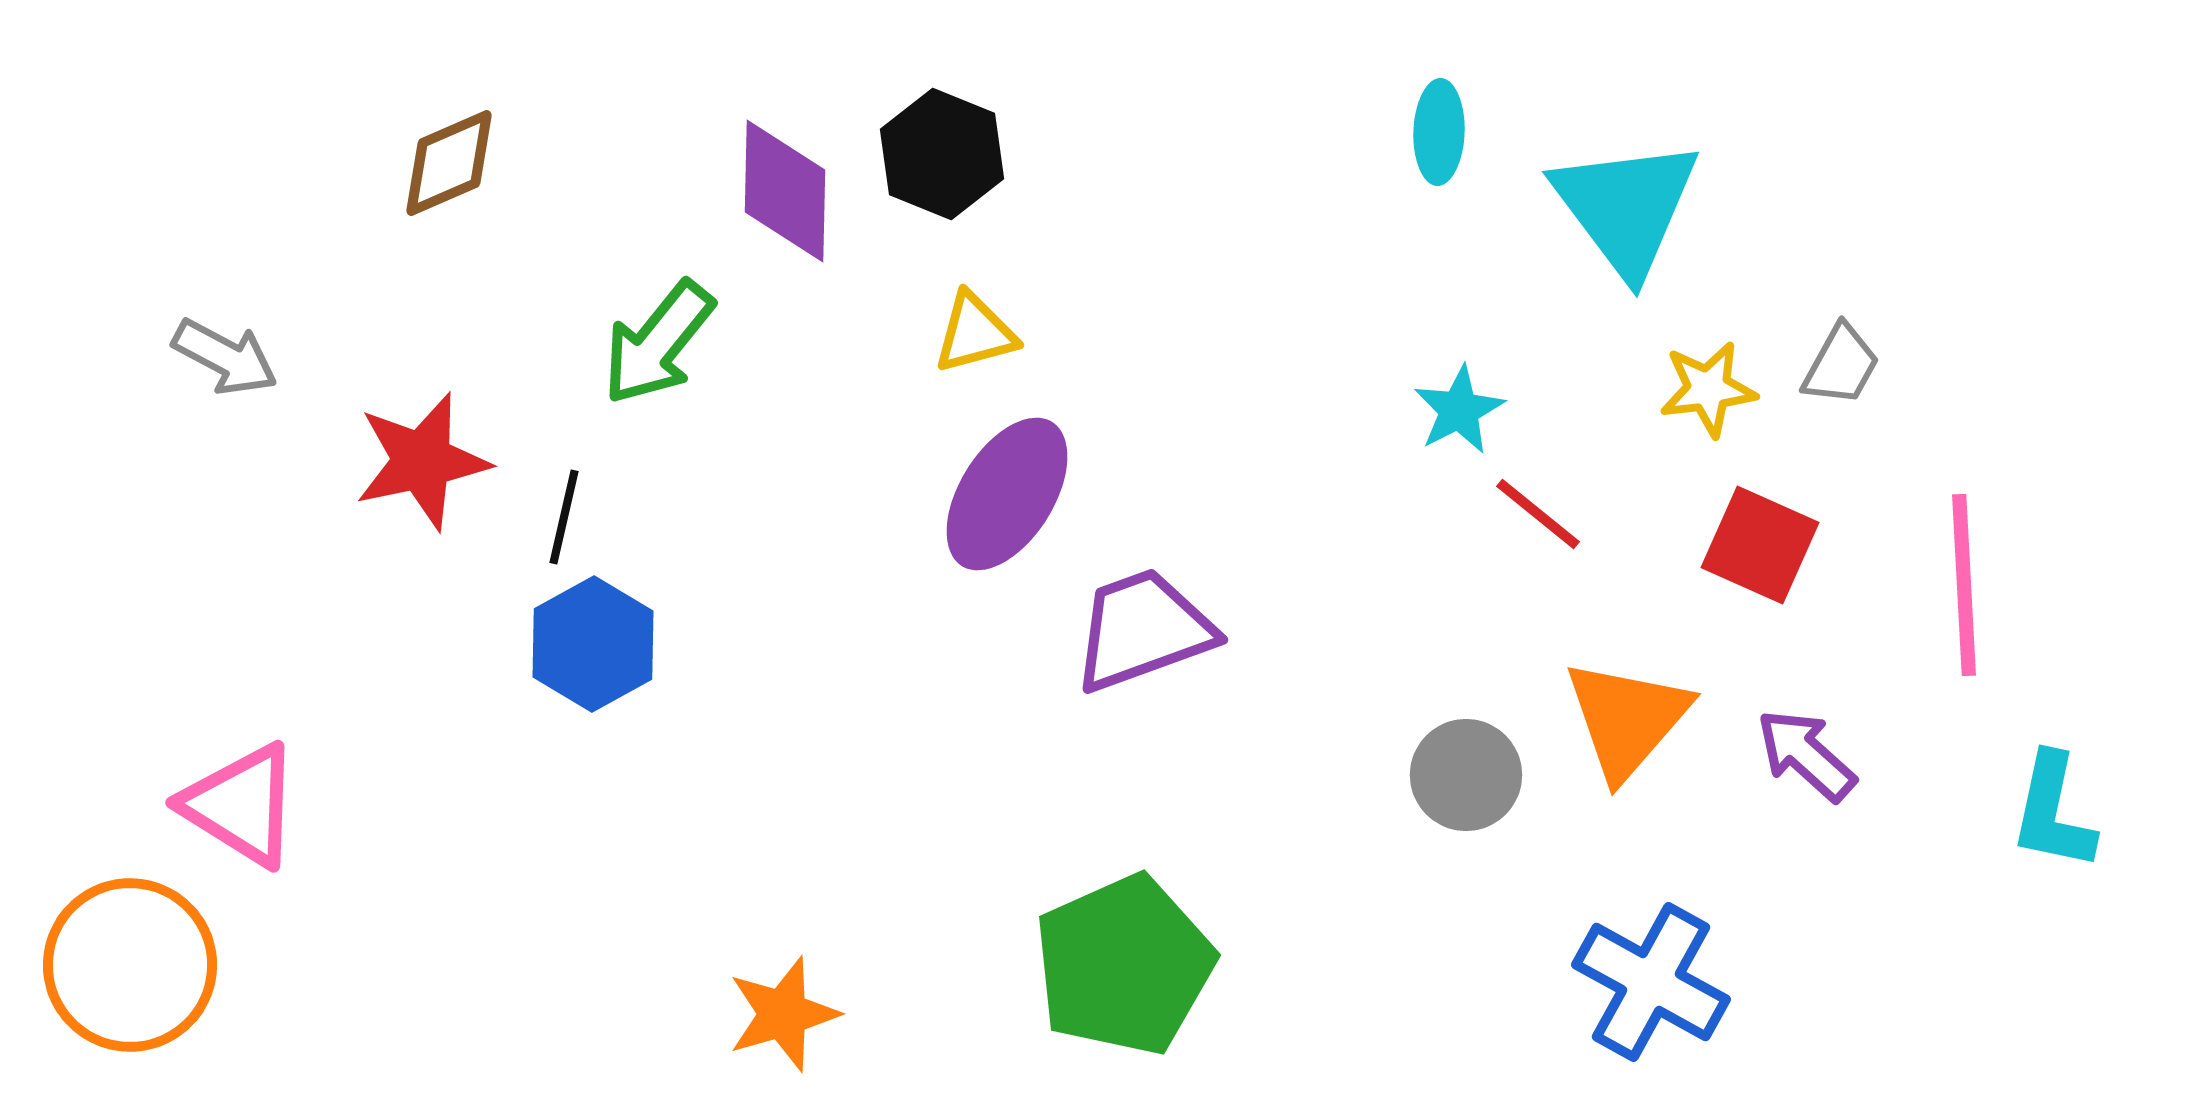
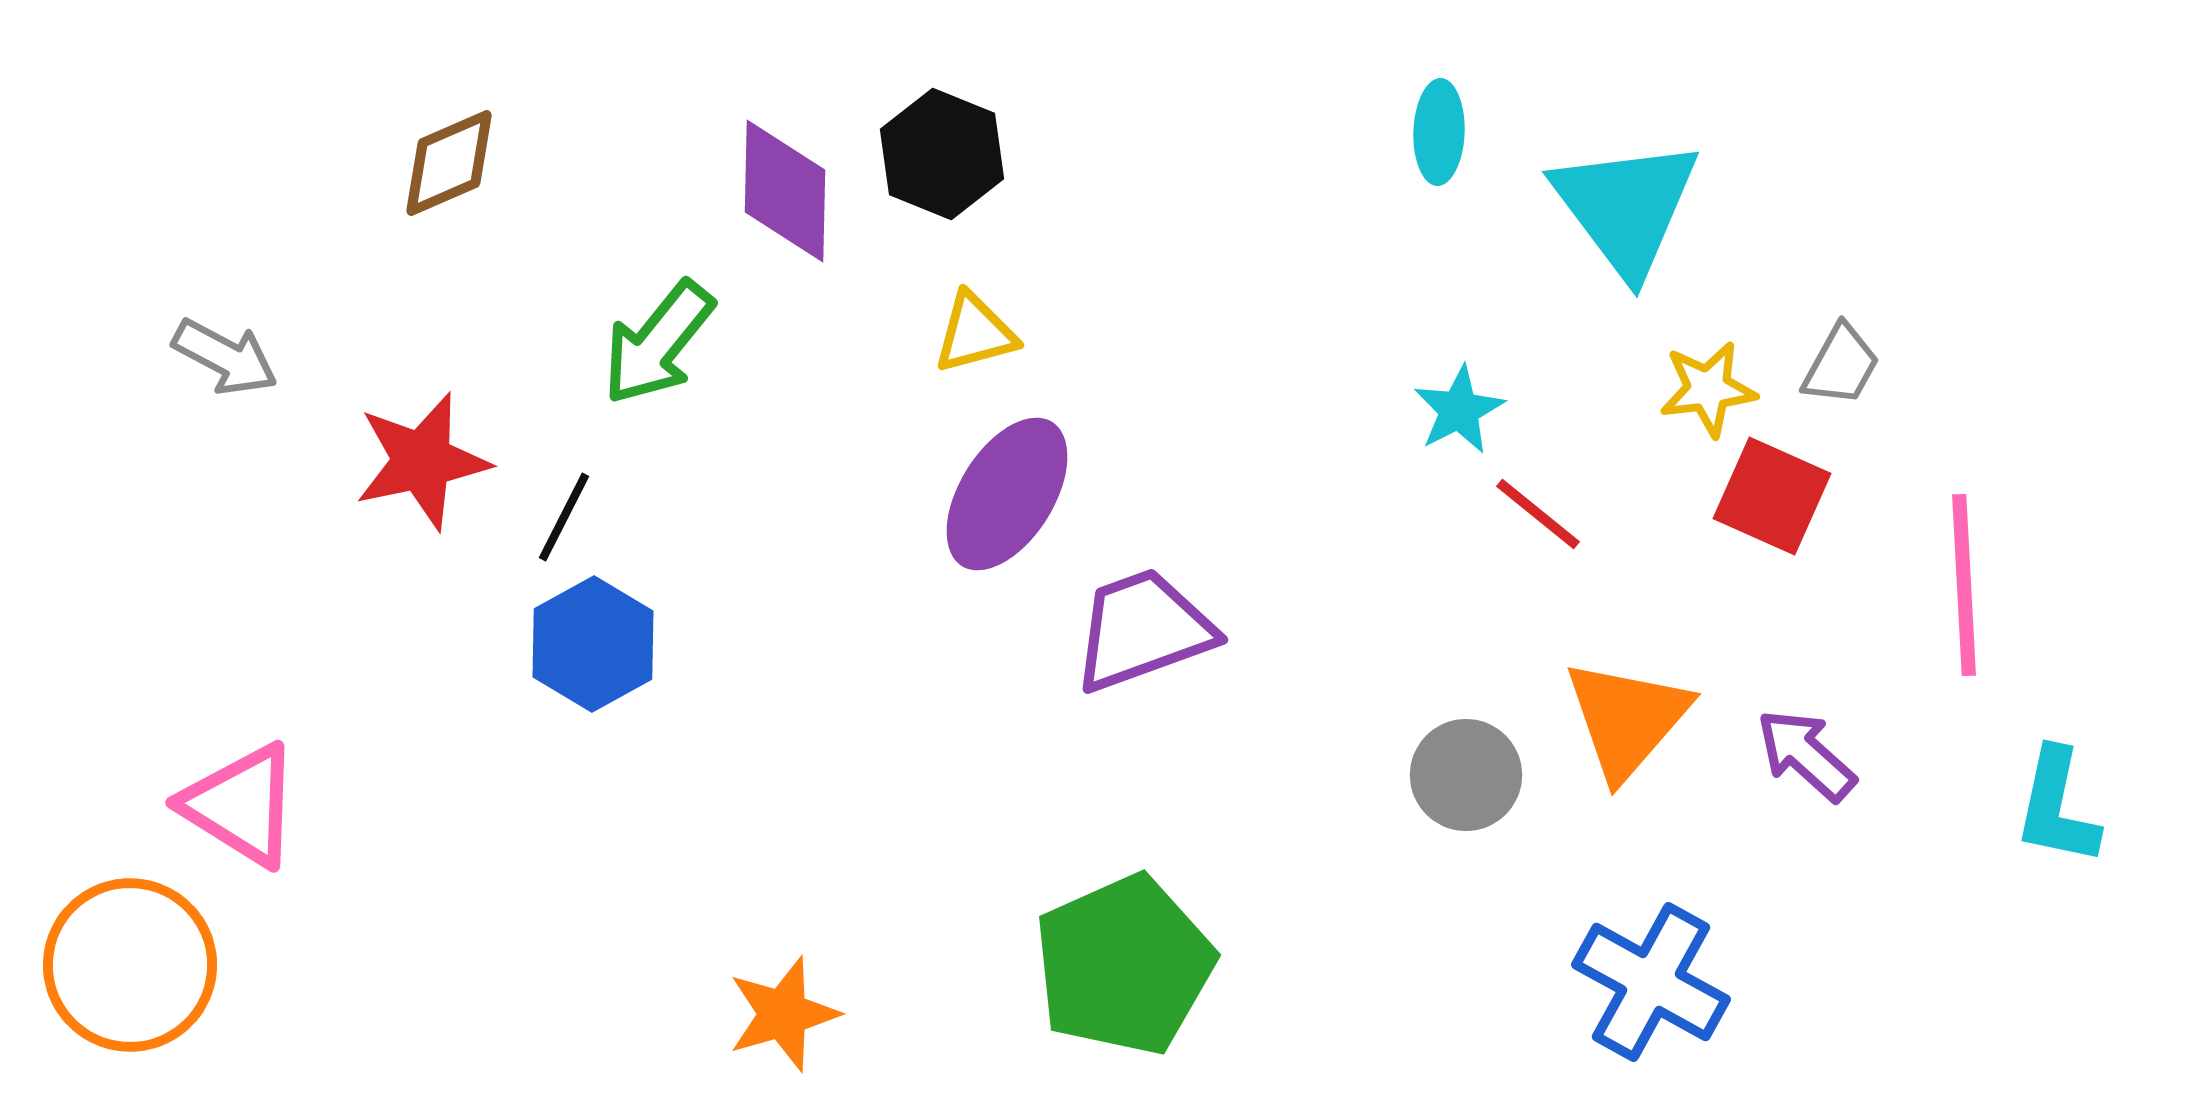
black line: rotated 14 degrees clockwise
red square: moved 12 px right, 49 px up
cyan L-shape: moved 4 px right, 5 px up
